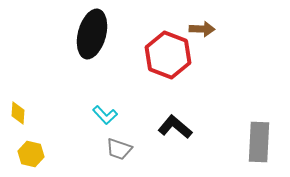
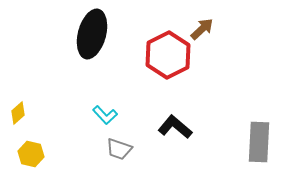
brown arrow: rotated 45 degrees counterclockwise
red hexagon: rotated 12 degrees clockwise
yellow diamond: rotated 45 degrees clockwise
